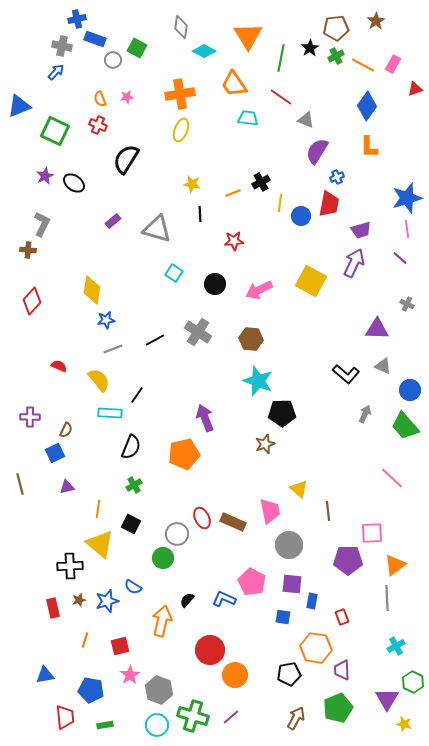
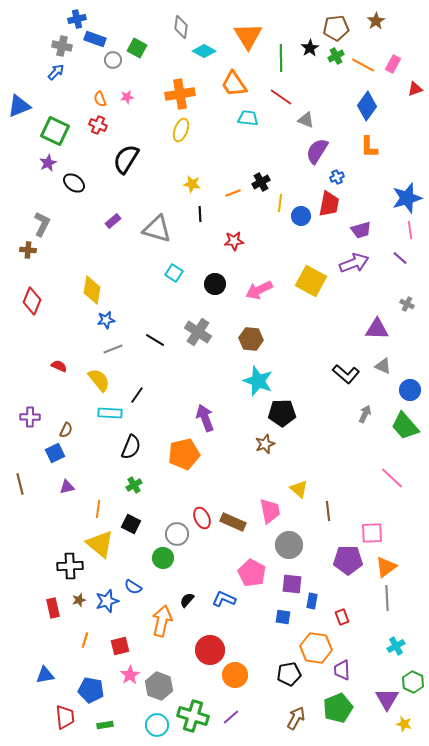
green line at (281, 58): rotated 12 degrees counterclockwise
purple star at (45, 176): moved 3 px right, 13 px up
pink line at (407, 229): moved 3 px right, 1 px down
purple arrow at (354, 263): rotated 44 degrees clockwise
red diamond at (32, 301): rotated 20 degrees counterclockwise
black line at (155, 340): rotated 60 degrees clockwise
orange triangle at (395, 565): moved 9 px left, 2 px down
pink pentagon at (252, 582): moved 9 px up
gray hexagon at (159, 690): moved 4 px up
